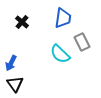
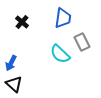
black triangle: moved 1 px left; rotated 12 degrees counterclockwise
